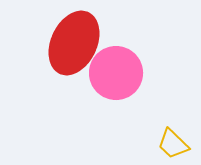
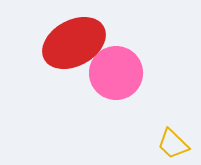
red ellipse: rotated 36 degrees clockwise
